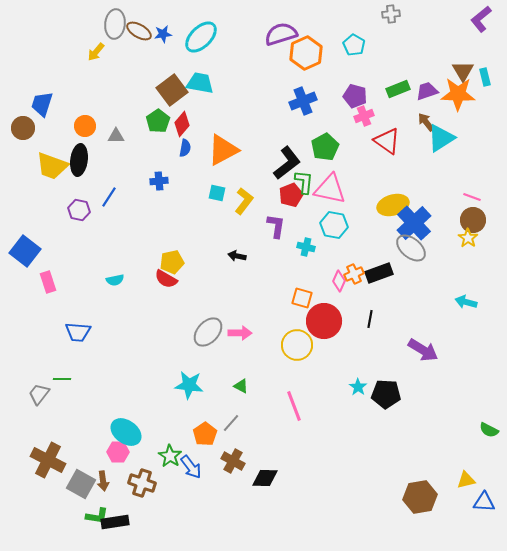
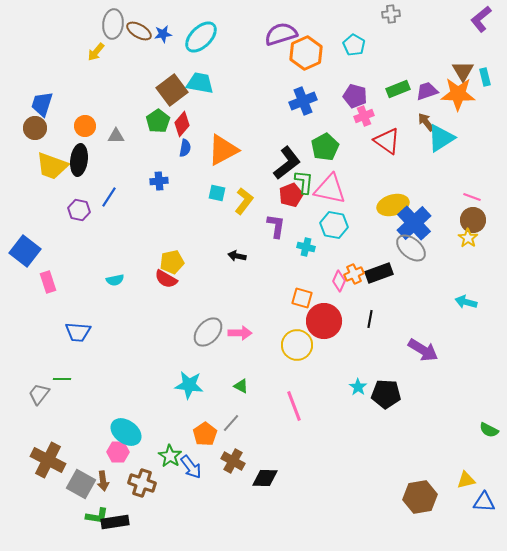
gray ellipse at (115, 24): moved 2 px left
brown circle at (23, 128): moved 12 px right
